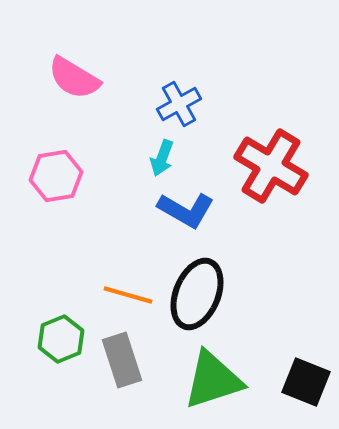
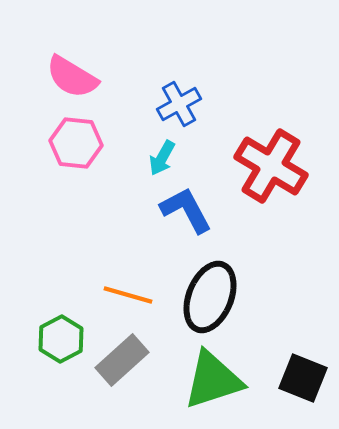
pink semicircle: moved 2 px left, 1 px up
cyan arrow: rotated 9 degrees clockwise
pink hexagon: moved 20 px right, 33 px up; rotated 15 degrees clockwise
blue L-shape: rotated 148 degrees counterclockwise
black ellipse: moved 13 px right, 3 px down
green hexagon: rotated 6 degrees counterclockwise
gray rectangle: rotated 66 degrees clockwise
black square: moved 3 px left, 4 px up
